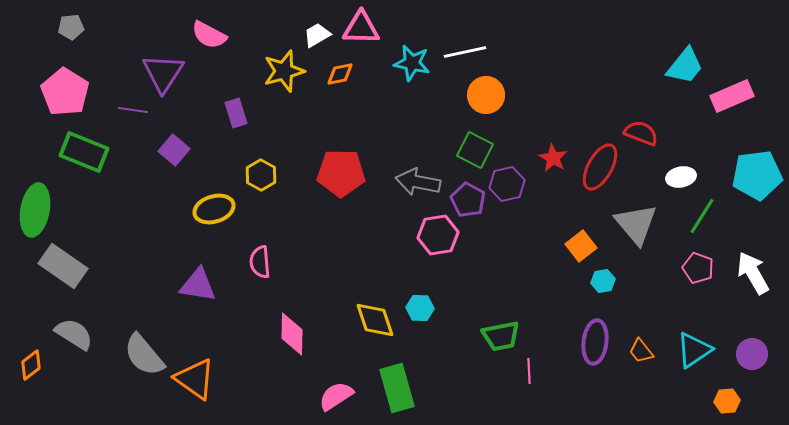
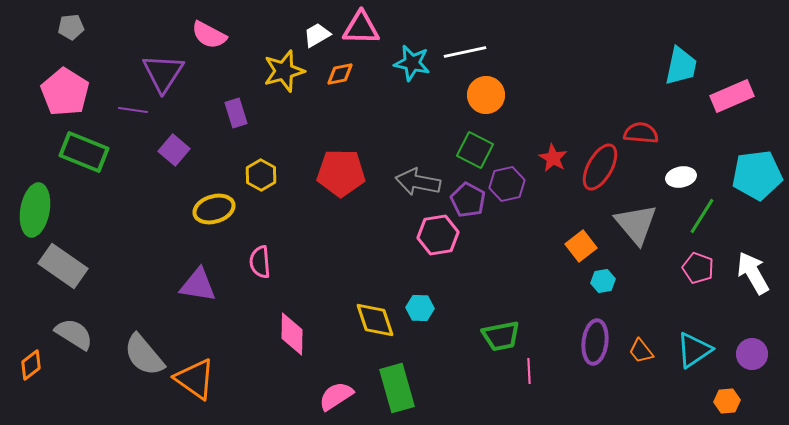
cyan trapezoid at (685, 66): moved 4 px left; rotated 27 degrees counterclockwise
red semicircle at (641, 133): rotated 16 degrees counterclockwise
